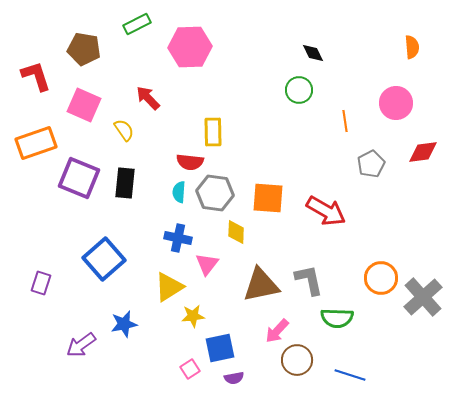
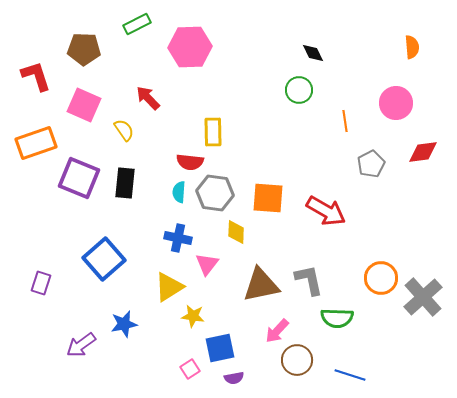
brown pentagon at (84, 49): rotated 8 degrees counterclockwise
yellow star at (193, 316): rotated 15 degrees clockwise
